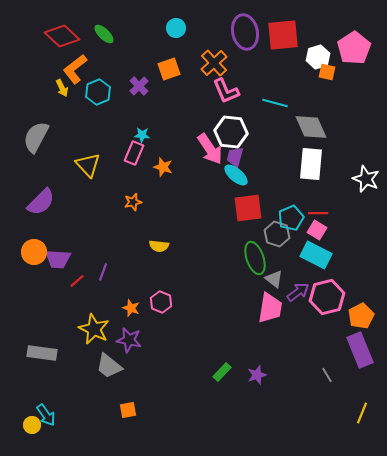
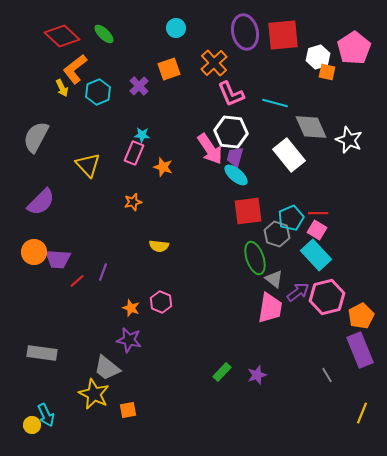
pink L-shape at (226, 91): moved 5 px right, 3 px down
white rectangle at (311, 164): moved 22 px left, 9 px up; rotated 44 degrees counterclockwise
white star at (366, 179): moved 17 px left, 39 px up
red square at (248, 208): moved 3 px down
cyan rectangle at (316, 255): rotated 20 degrees clockwise
yellow star at (94, 329): moved 65 px down
gray trapezoid at (109, 366): moved 2 px left, 2 px down
cyan arrow at (46, 415): rotated 10 degrees clockwise
